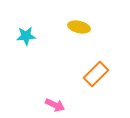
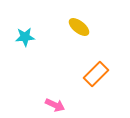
yellow ellipse: rotated 25 degrees clockwise
cyan star: moved 1 px left, 1 px down
